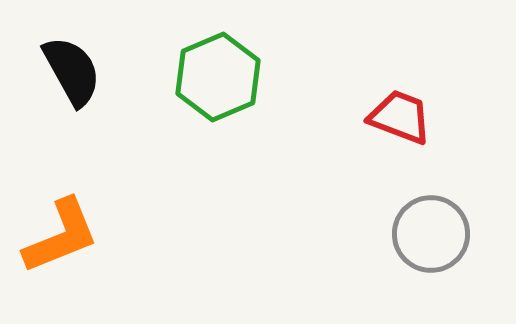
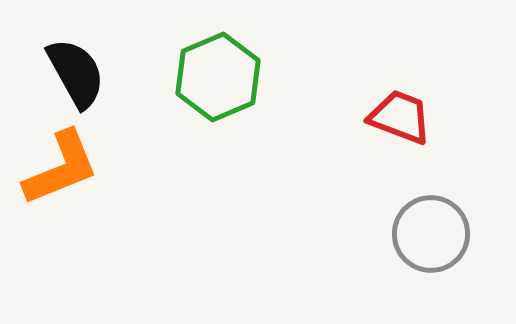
black semicircle: moved 4 px right, 2 px down
orange L-shape: moved 68 px up
